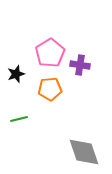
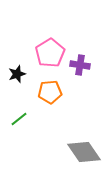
black star: moved 1 px right
orange pentagon: moved 3 px down
green line: rotated 24 degrees counterclockwise
gray diamond: rotated 16 degrees counterclockwise
